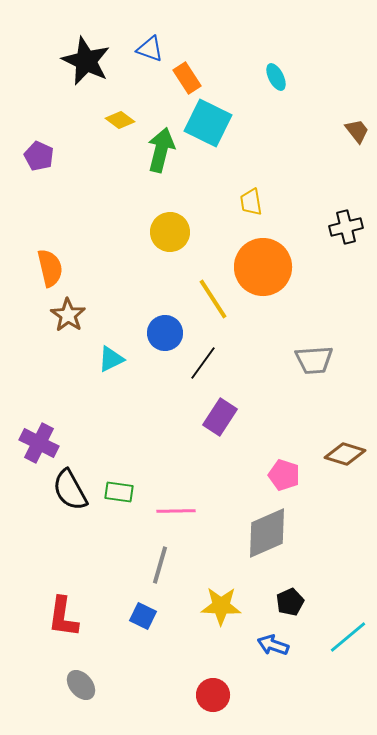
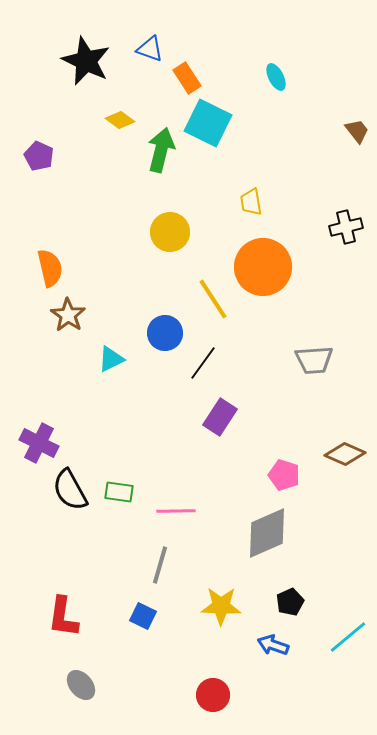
brown diamond: rotated 6 degrees clockwise
